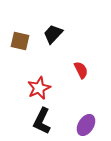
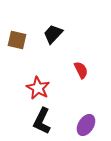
brown square: moved 3 px left, 1 px up
red star: moved 1 px left; rotated 20 degrees counterclockwise
